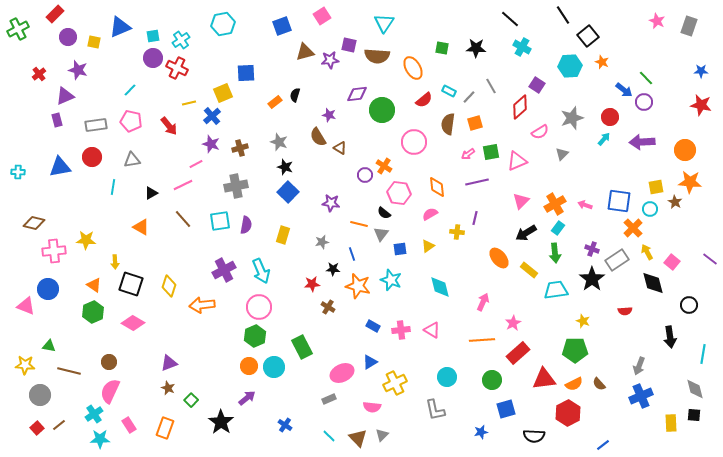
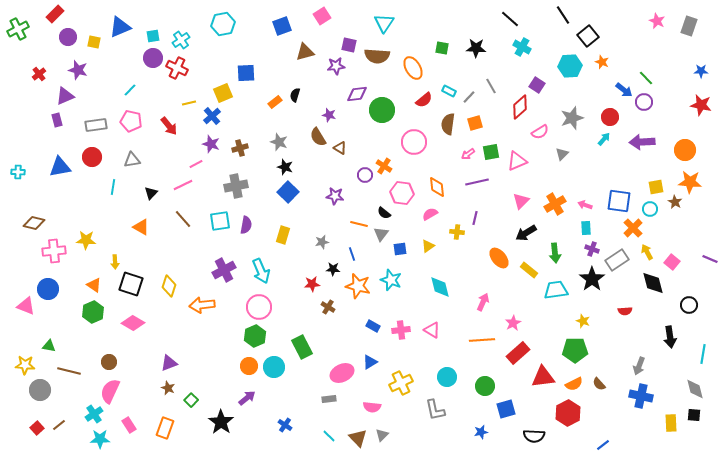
purple star at (330, 60): moved 6 px right, 6 px down
black triangle at (151, 193): rotated 16 degrees counterclockwise
pink hexagon at (399, 193): moved 3 px right
purple star at (331, 203): moved 4 px right, 7 px up
cyan rectangle at (558, 228): moved 28 px right; rotated 40 degrees counterclockwise
purple line at (710, 259): rotated 14 degrees counterclockwise
red triangle at (544, 379): moved 1 px left, 2 px up
green circle at (492, 380): moved 7 px left, 6 px down
yellow cross at (395, 383): moved 6 px right
gray circle at (40, 395): moved 5 px up
blue cross at (641, 396): rotated 35 degrees clockwise
gray rectangle at (329, 399): rotated 16 degrees clockwise
